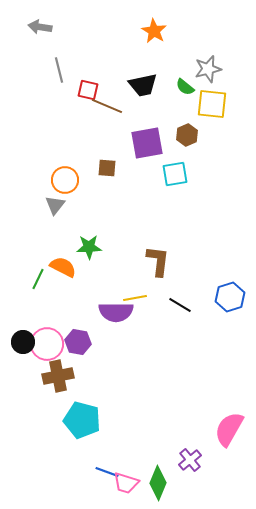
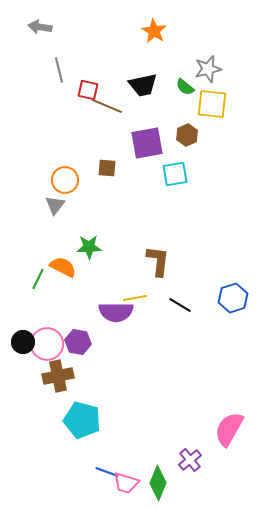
blue hexagon: moved 3 px right, 1 px down
